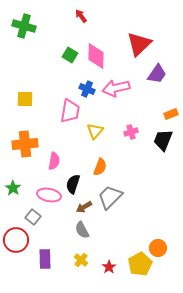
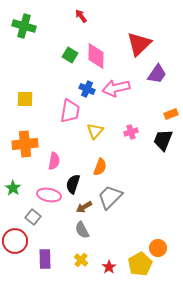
red circle: moved 1 px left, 1 px down
